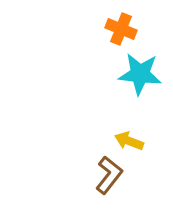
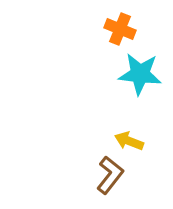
orange cross: moved 1 px left
brown L-shape: moved 1 px right
